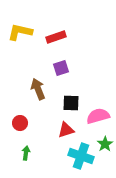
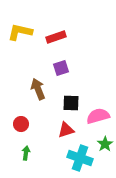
red circle: moved 1 px right, 1 px down
cyan cross: moved 1 px left, 2 px down
